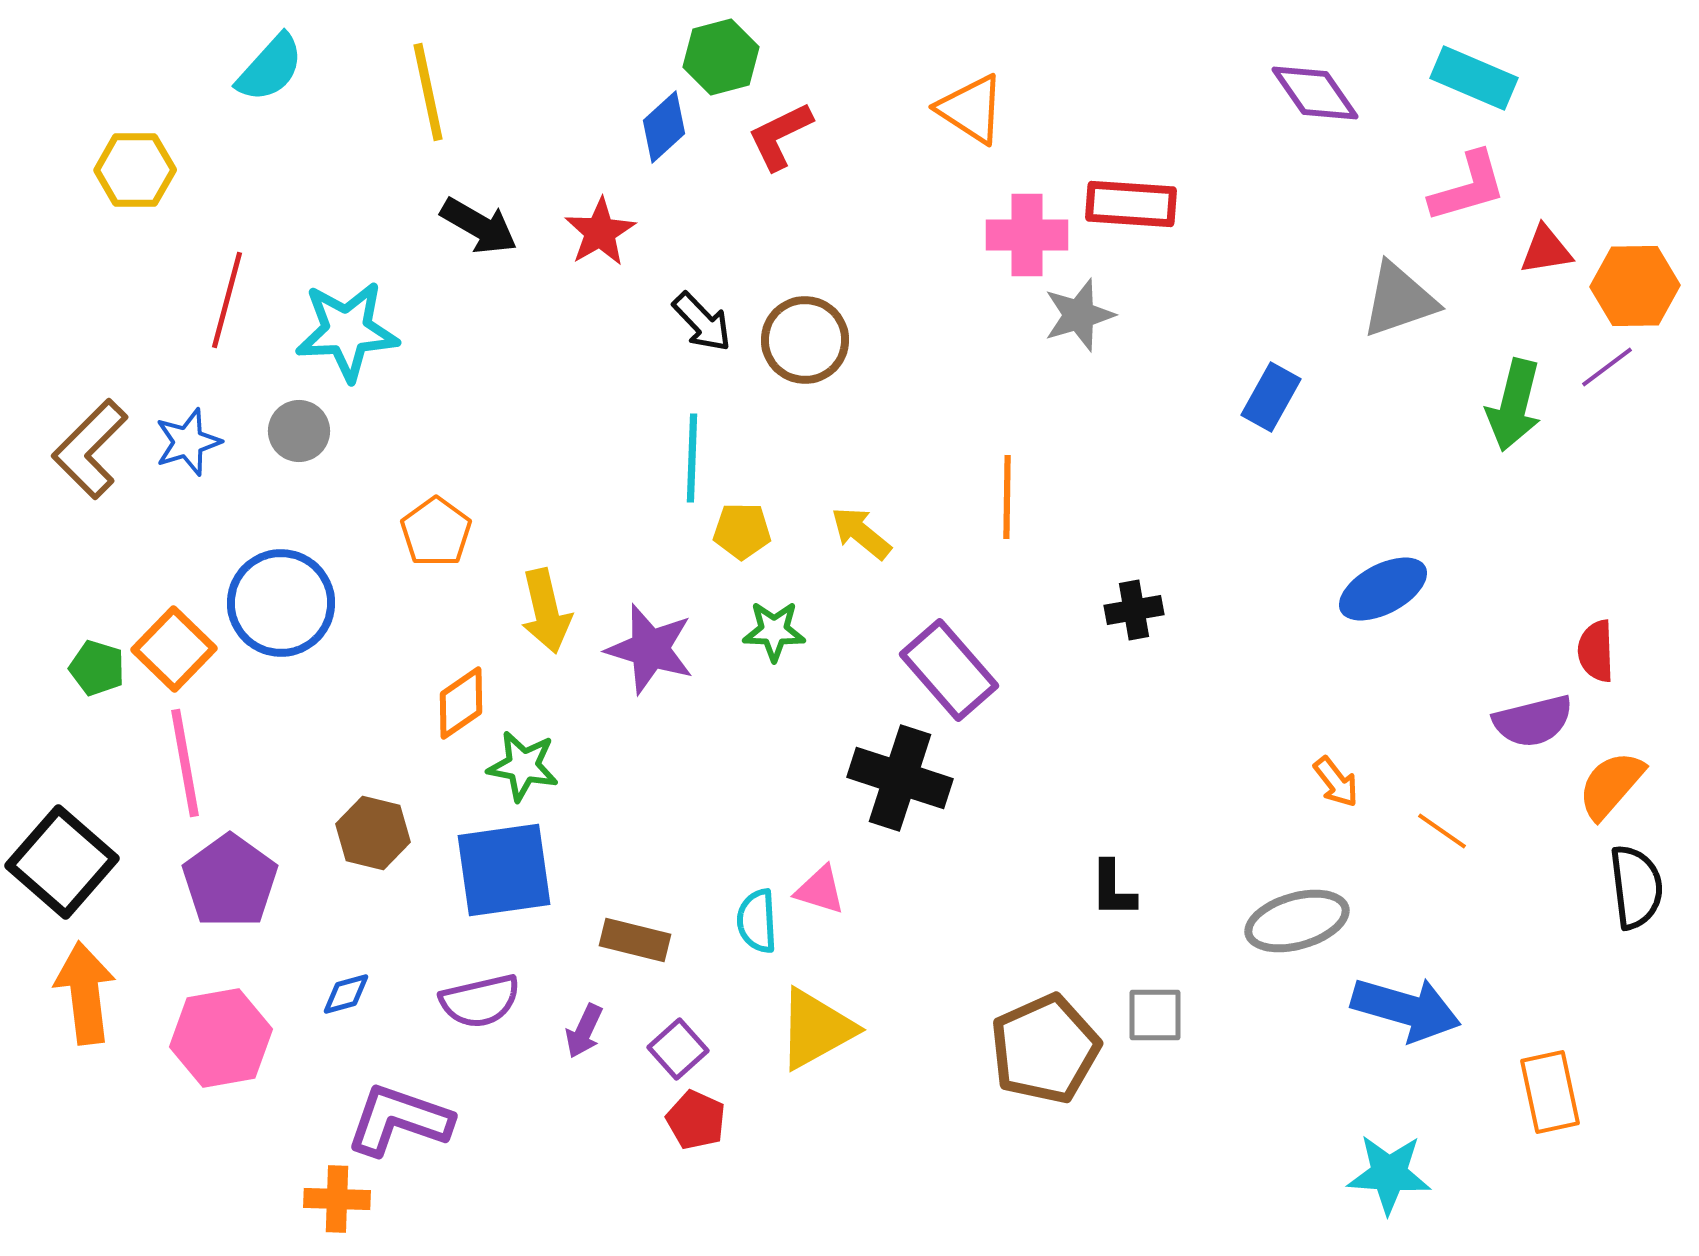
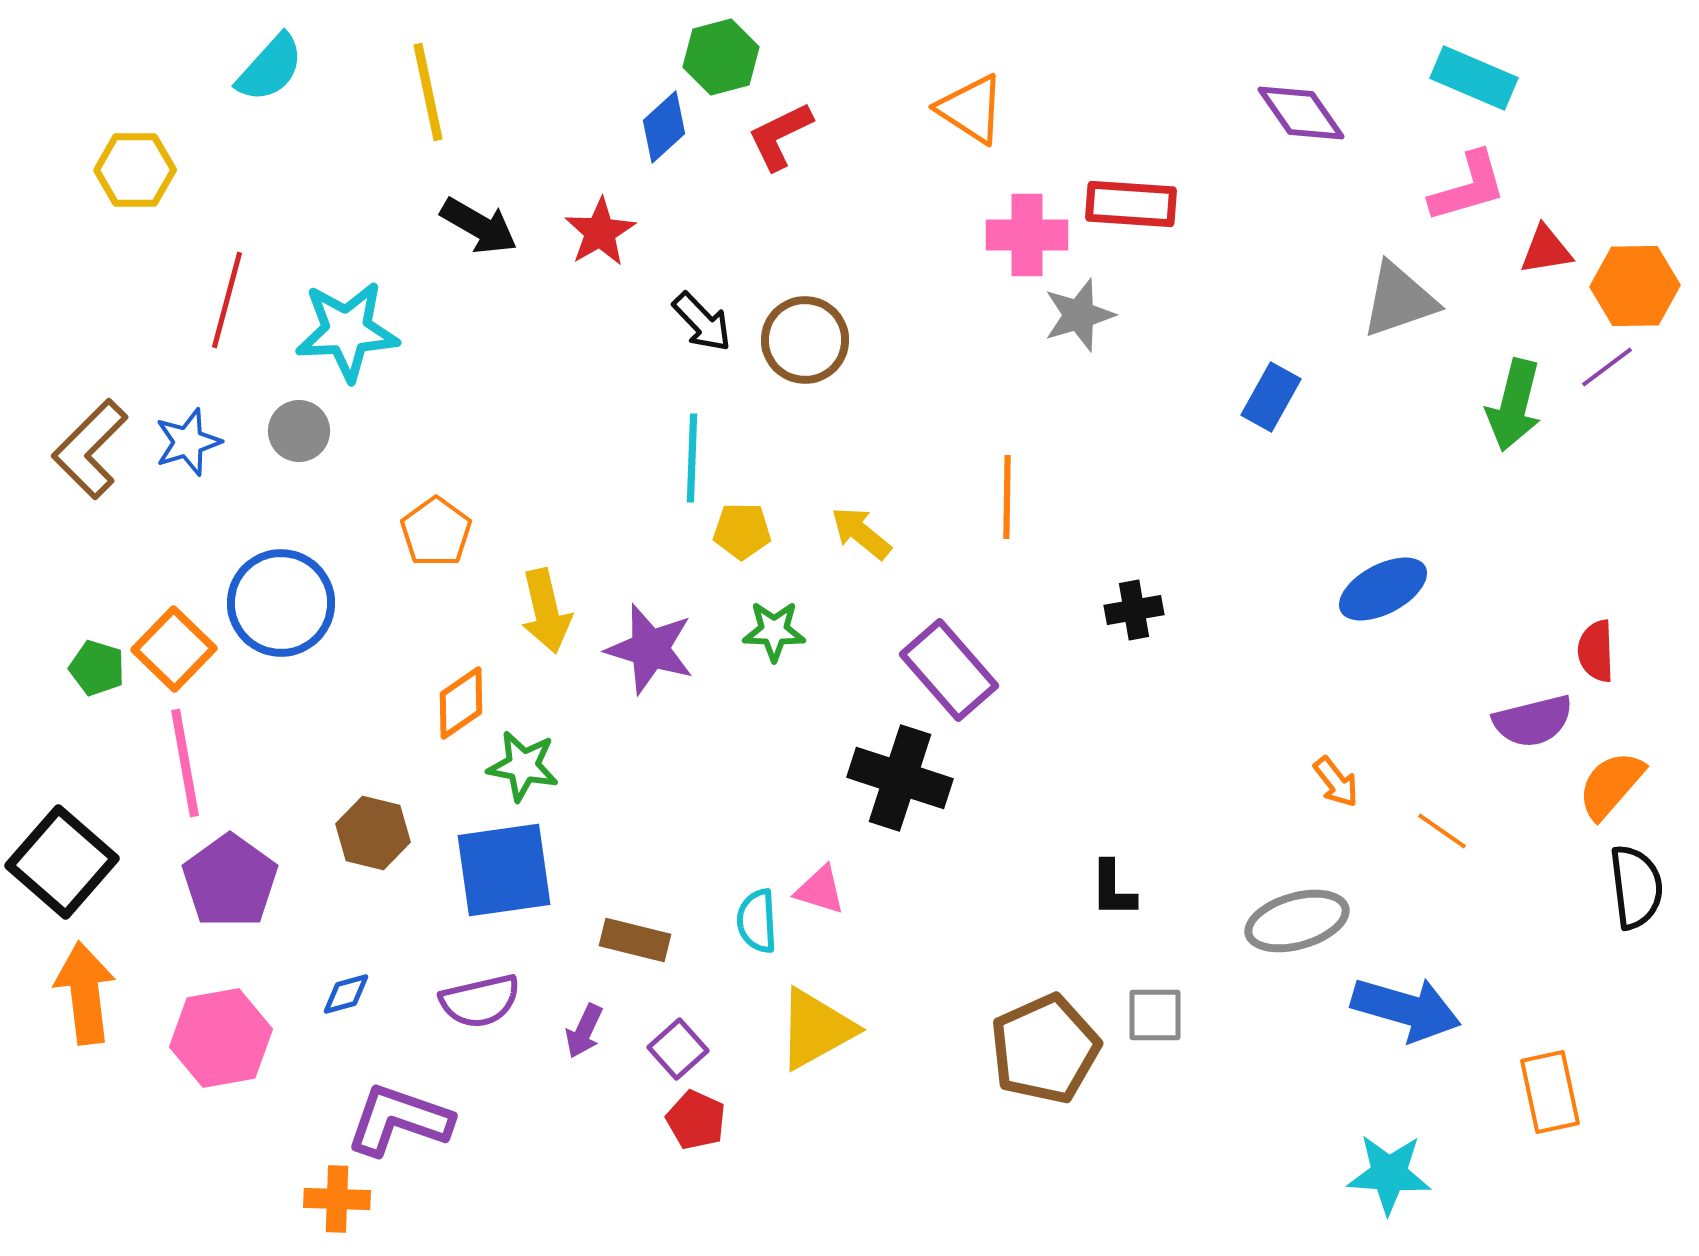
purple diamond at (1315, 93): moved 14 px left, 20 px down
